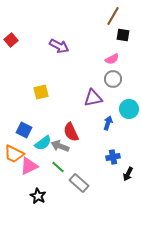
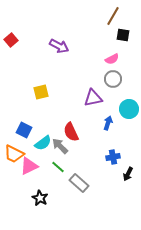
gray arrow: rotated 24 degrees clockwise
black star: moved 2 px right, 2 px down
